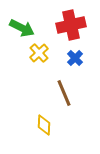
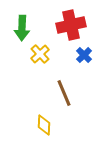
green arrow: rotated 65 degrees clockwise
yellow cross: moved 1 px right, 1 px down
blue cross: moved 9 px right, 3 px up
